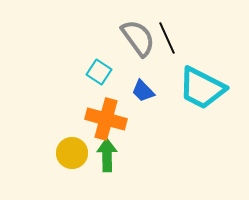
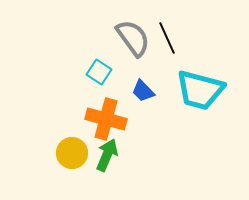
gray semicircle: moved 5 px left
cyan trapezoid: moved 2 px left, 2 px down; rotated 12 degrees counterclockwise
green arrow: rotated 24 degrees clockwise
